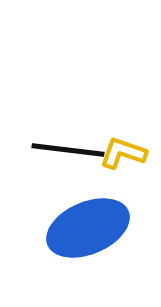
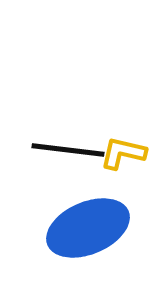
yellow L-shape: rotated 6 degrees counterclockwise
